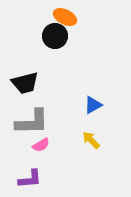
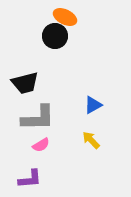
gray L-shape: moved 6 px right, 4 px up
